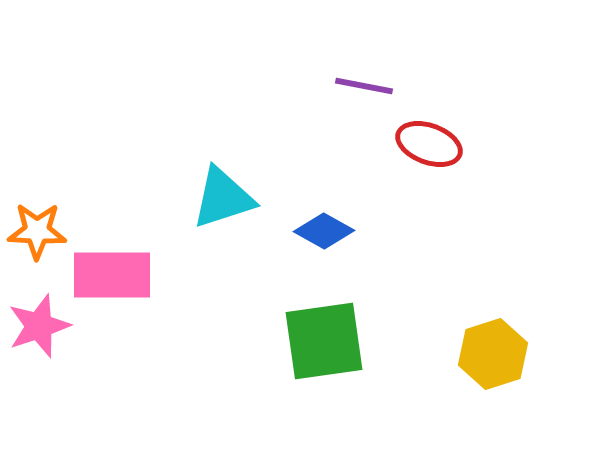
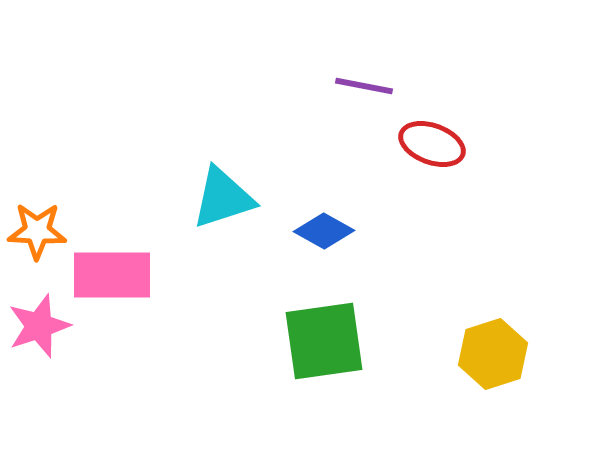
red ellipse: moved 3 px right
